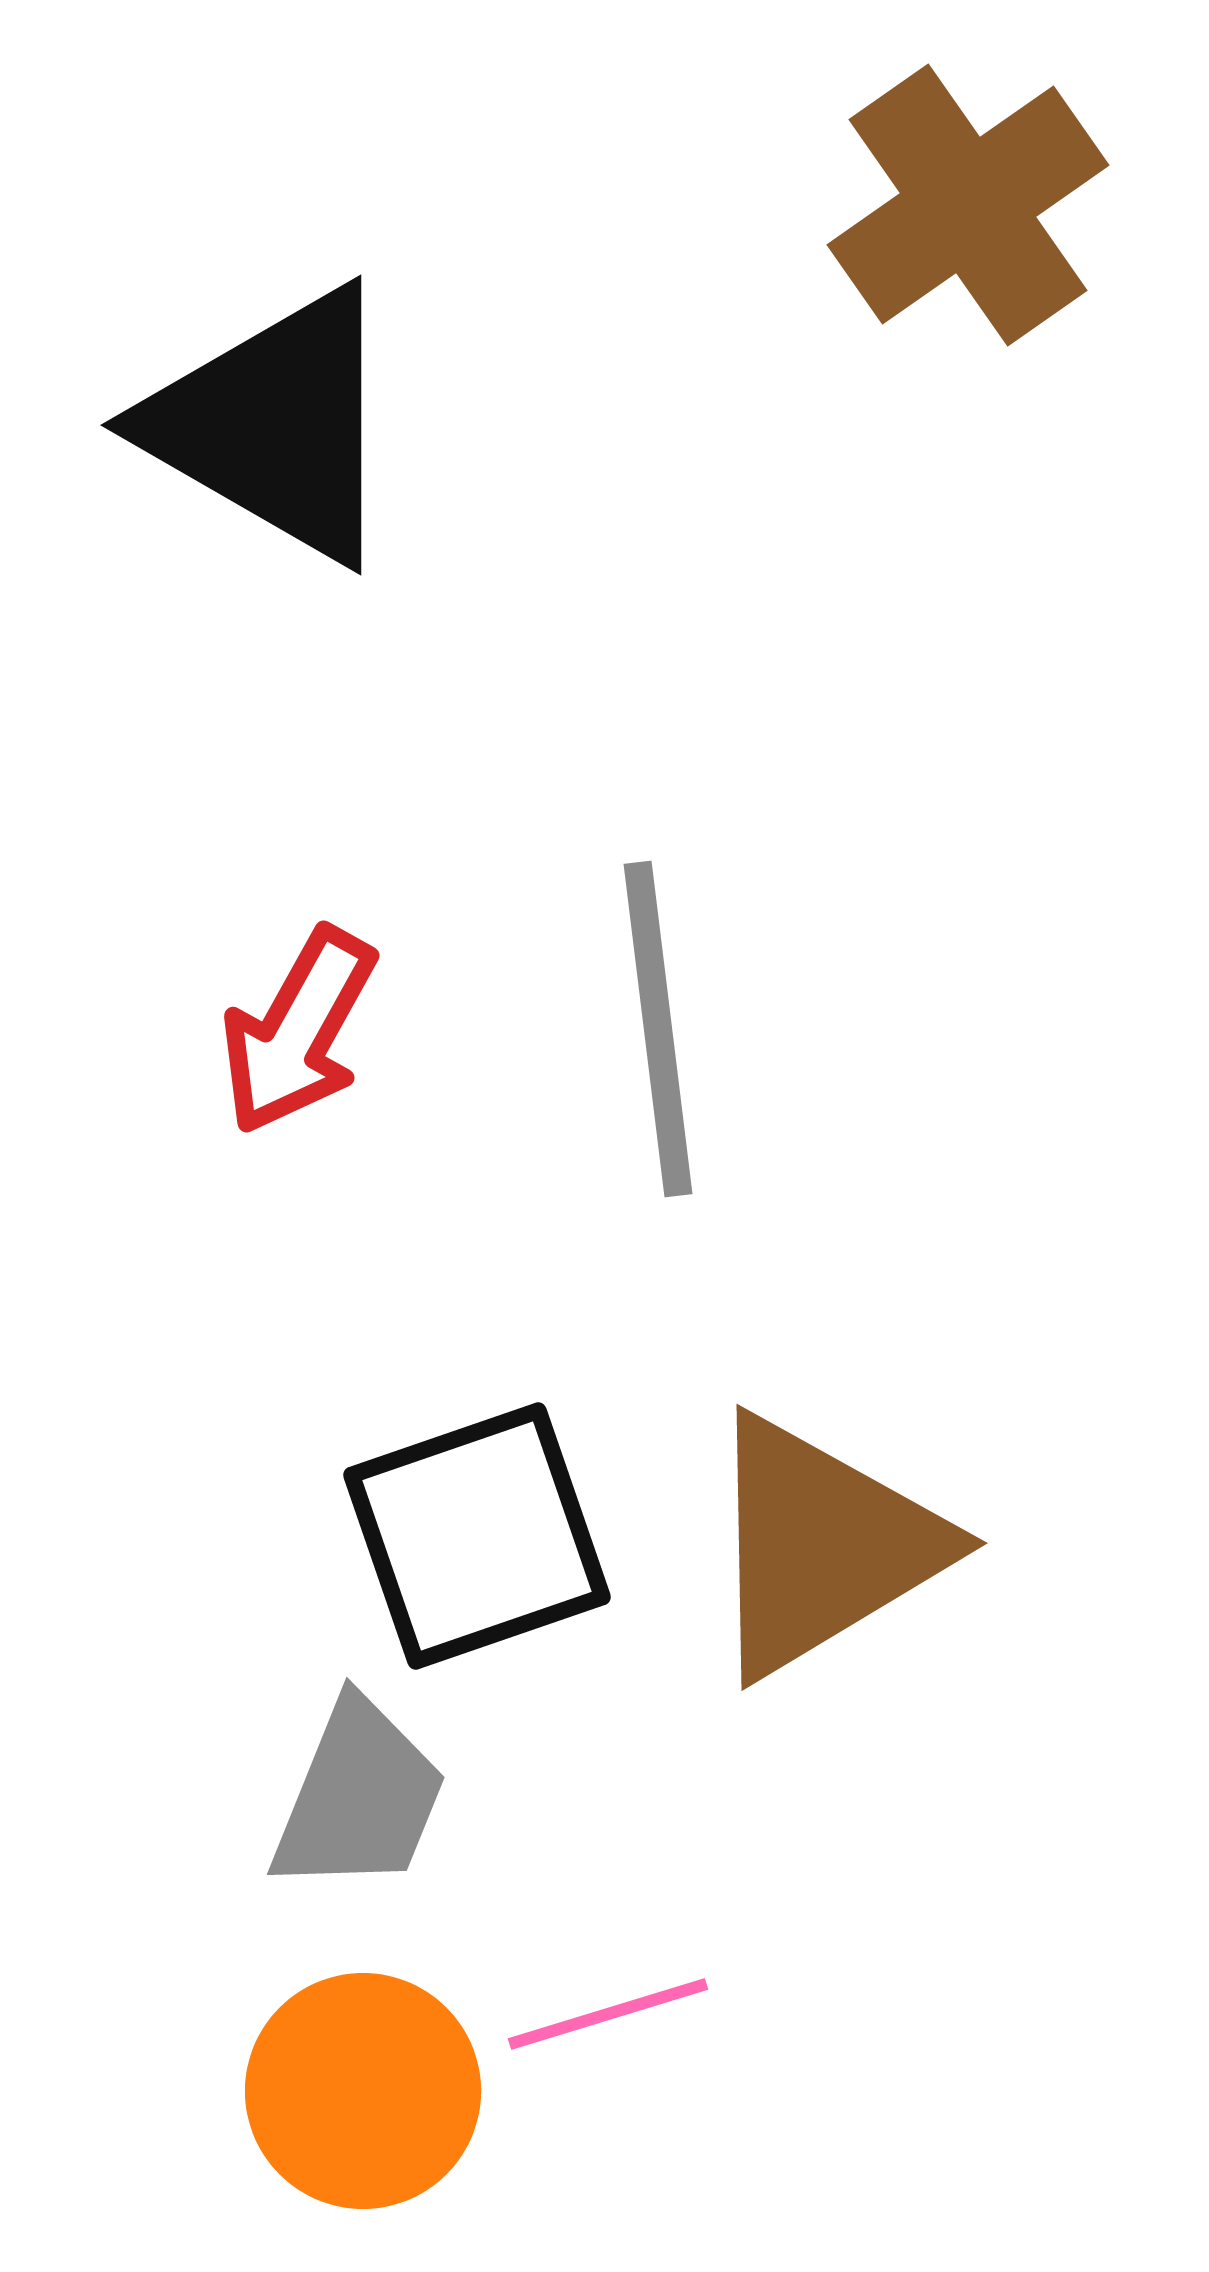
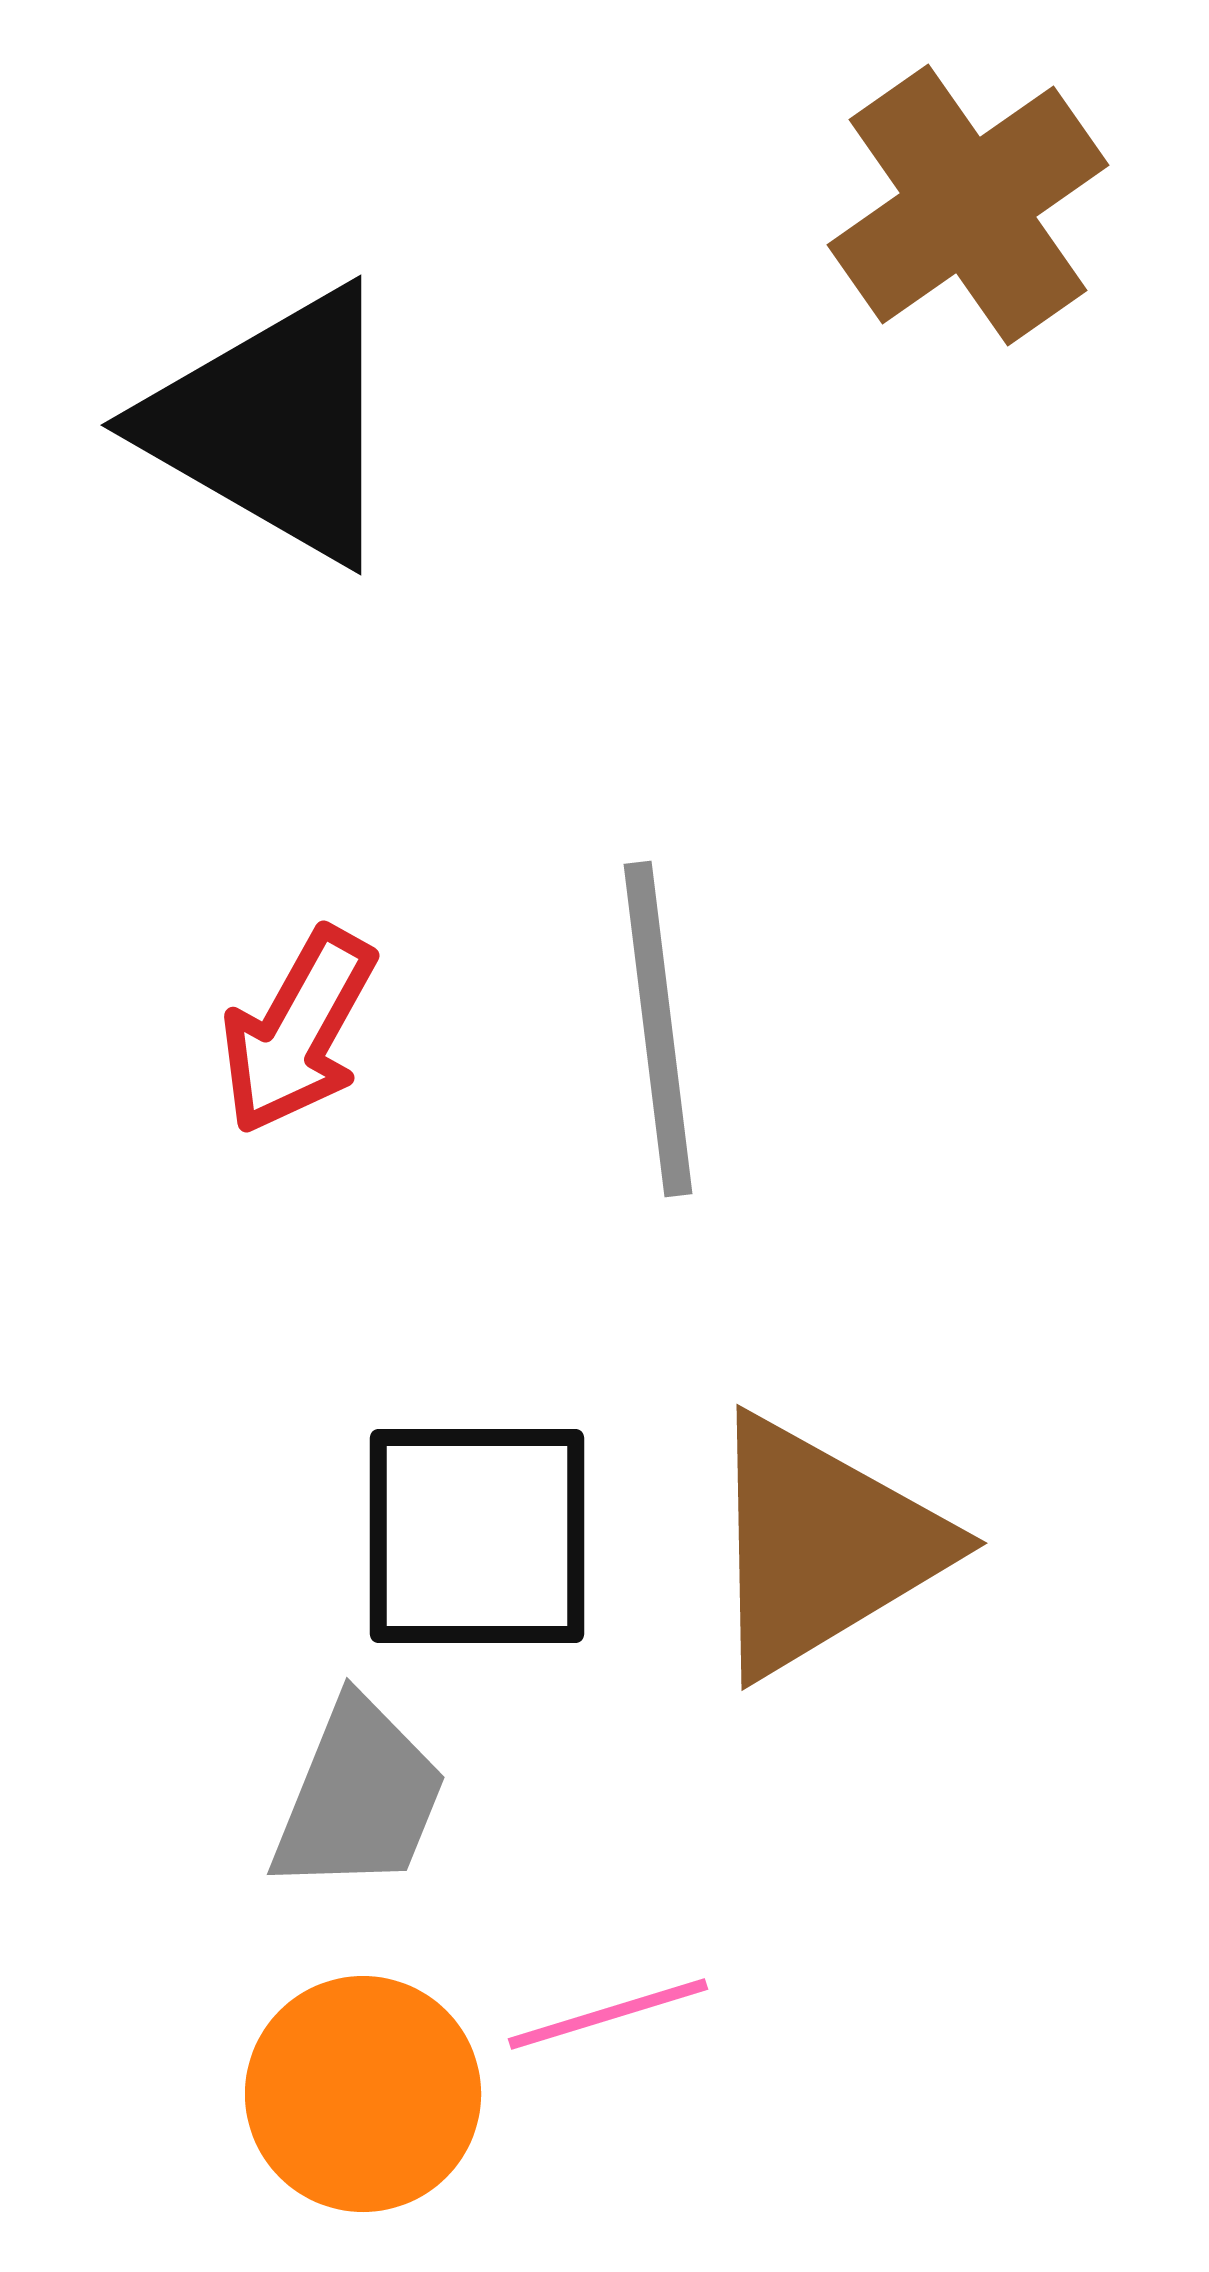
black square: rotated 19 degrees clockwise
orange circle: moved 3 px down
